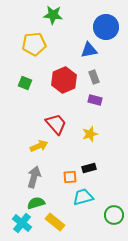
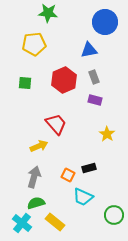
green star: moved 5 px left, 2 px up
blue circle: moved 1 px left, 5 px up
green square: rotated 16 degrees counterclockwise
yellow star: moved 17 px right; rotated 21 degrees counterclockwise
orange square: moved 2 px left, 2 px up; rotated 32 degrees clockwise
cyan trapezoid: rotated 140 degrees counterclockwise
